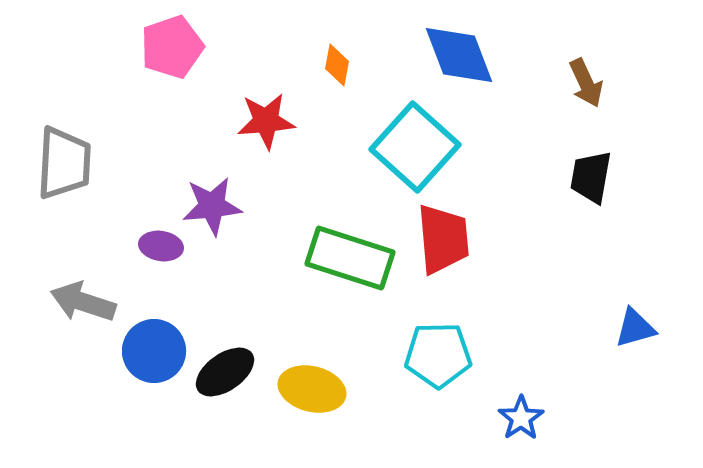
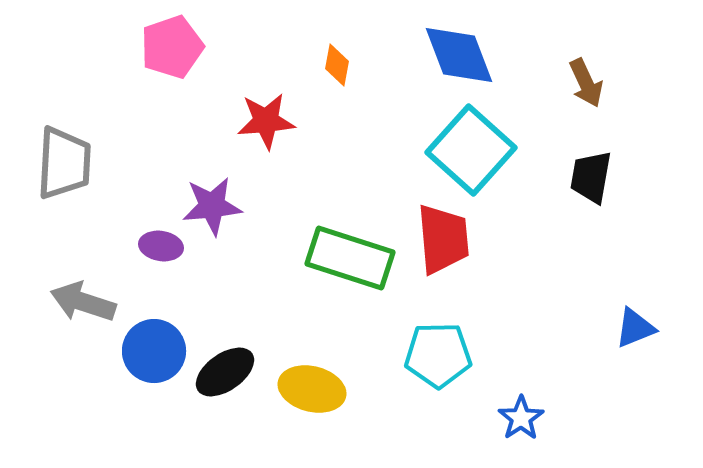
cyan square: moved 56 px right, 3 px down
blue triangle: rotated 6 degrees counterclockwise
